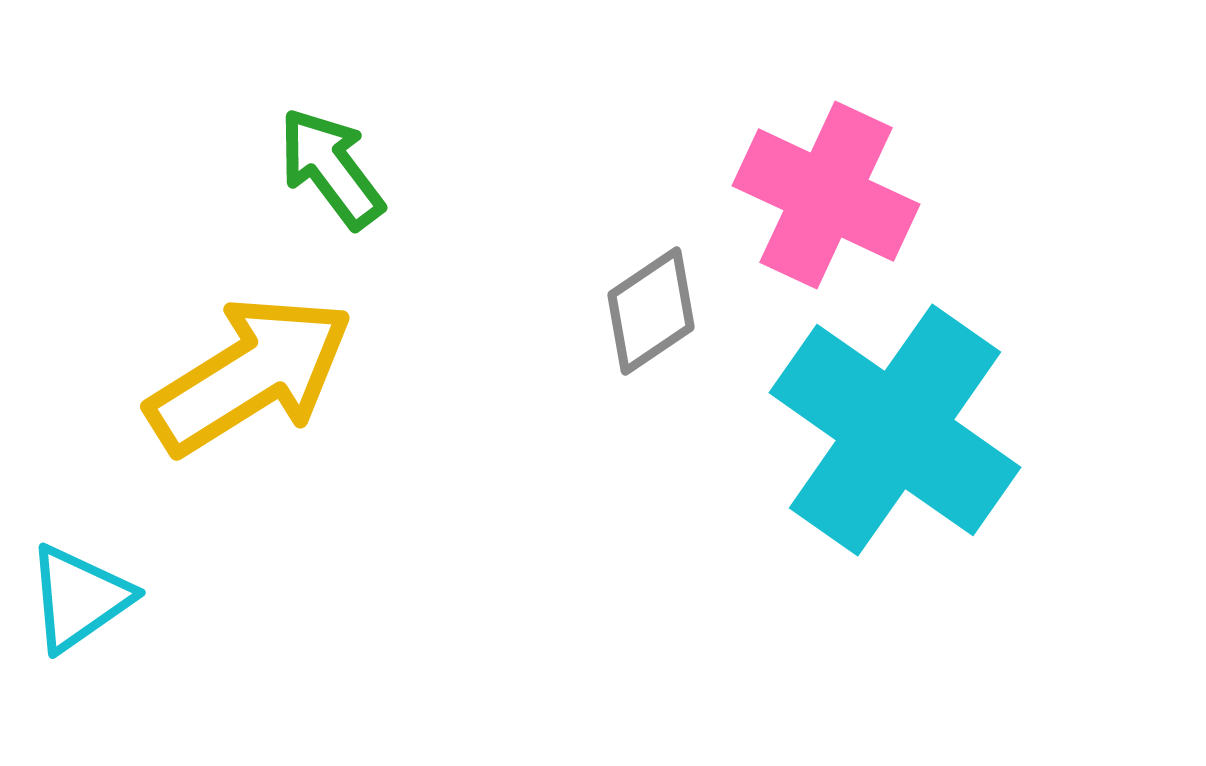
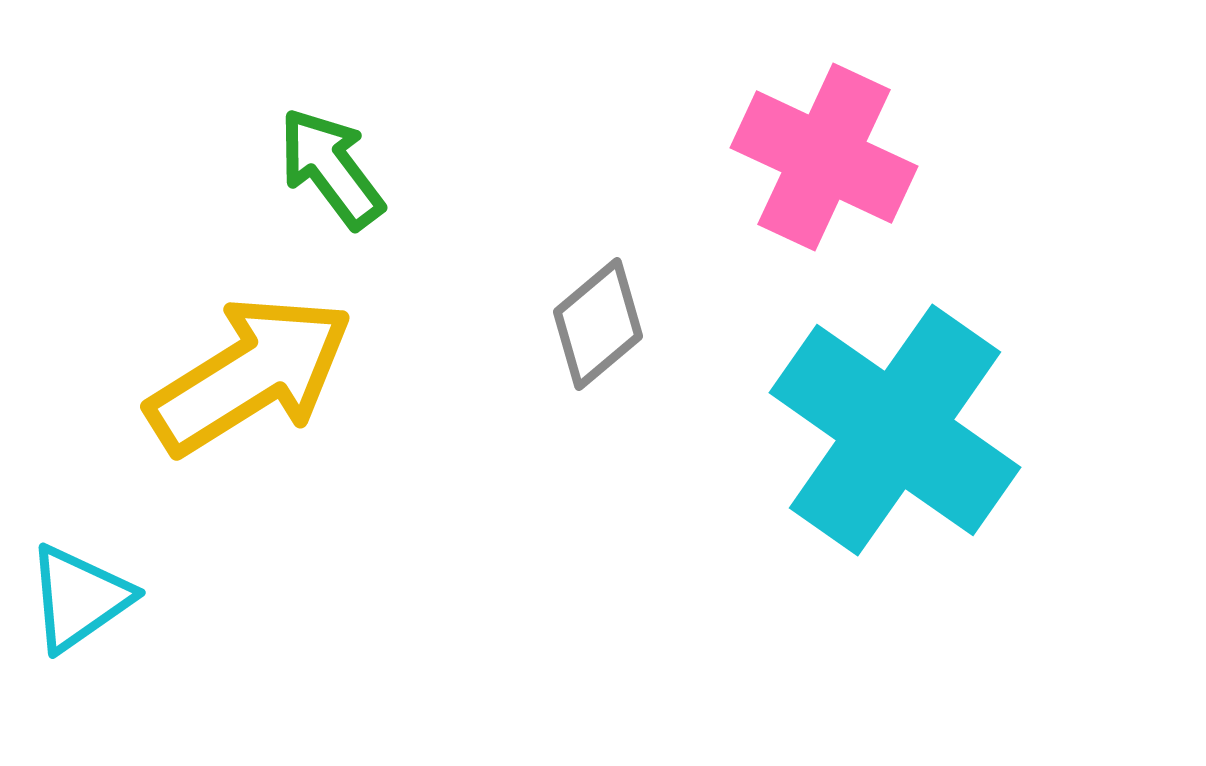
pink cross: moved 2 px left, 38 px up
gray diamond: moved 53 px left, 13 px down; rotated 6 degrees counterclockwise
